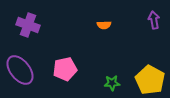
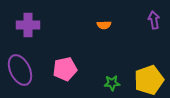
purple cross: rotated 20 degrees counterclockwise
purple ellipse: rotated 12 degrees clockwise
yellow pentagon: moved 1 px left; rotated 24 degrees clockwise
